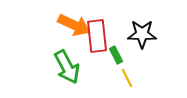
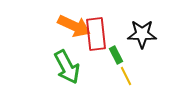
orange arrow: moved 1 px down
red rectangle: moved 1 px left, 2 px up
yellow line: moved 1 px left, 2 px up
